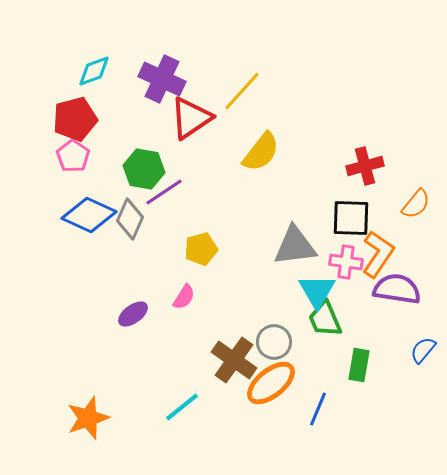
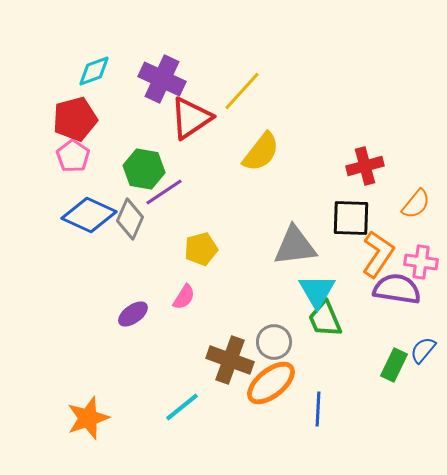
pink cross: moved 75 px right
brown cross: moved 4 px left; rotated 15 degrees counterclockwise
green rectangle: moved 35 px right; rotated 16 degrees clockwise
blue line: rotated 20 degrees counterclockwise
